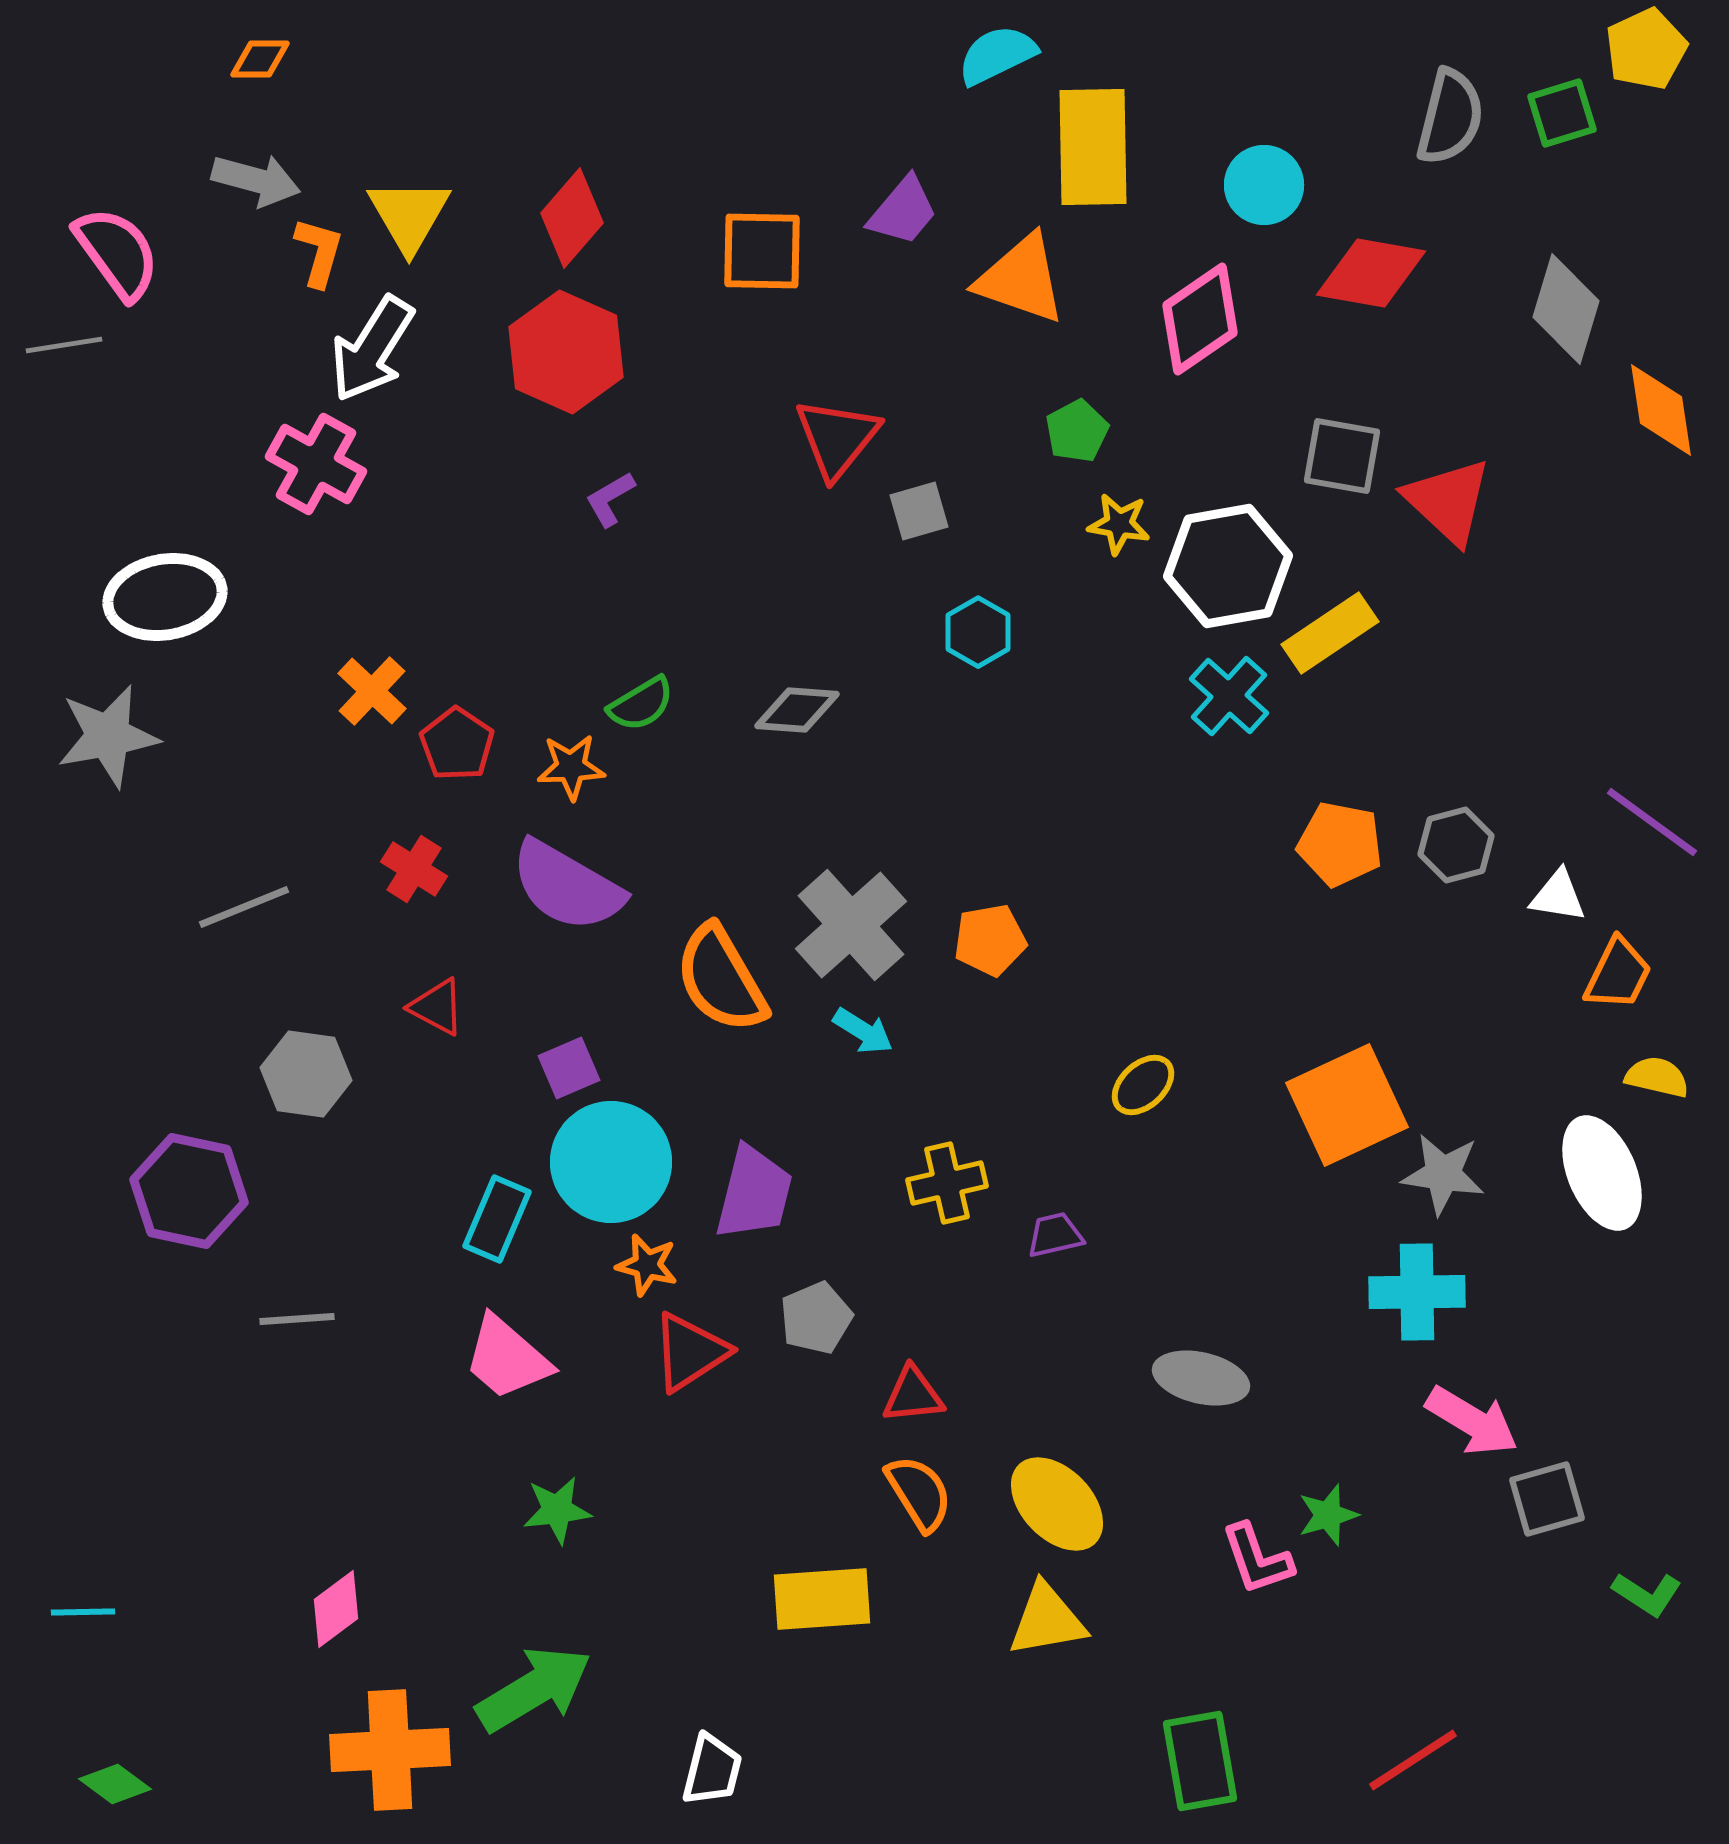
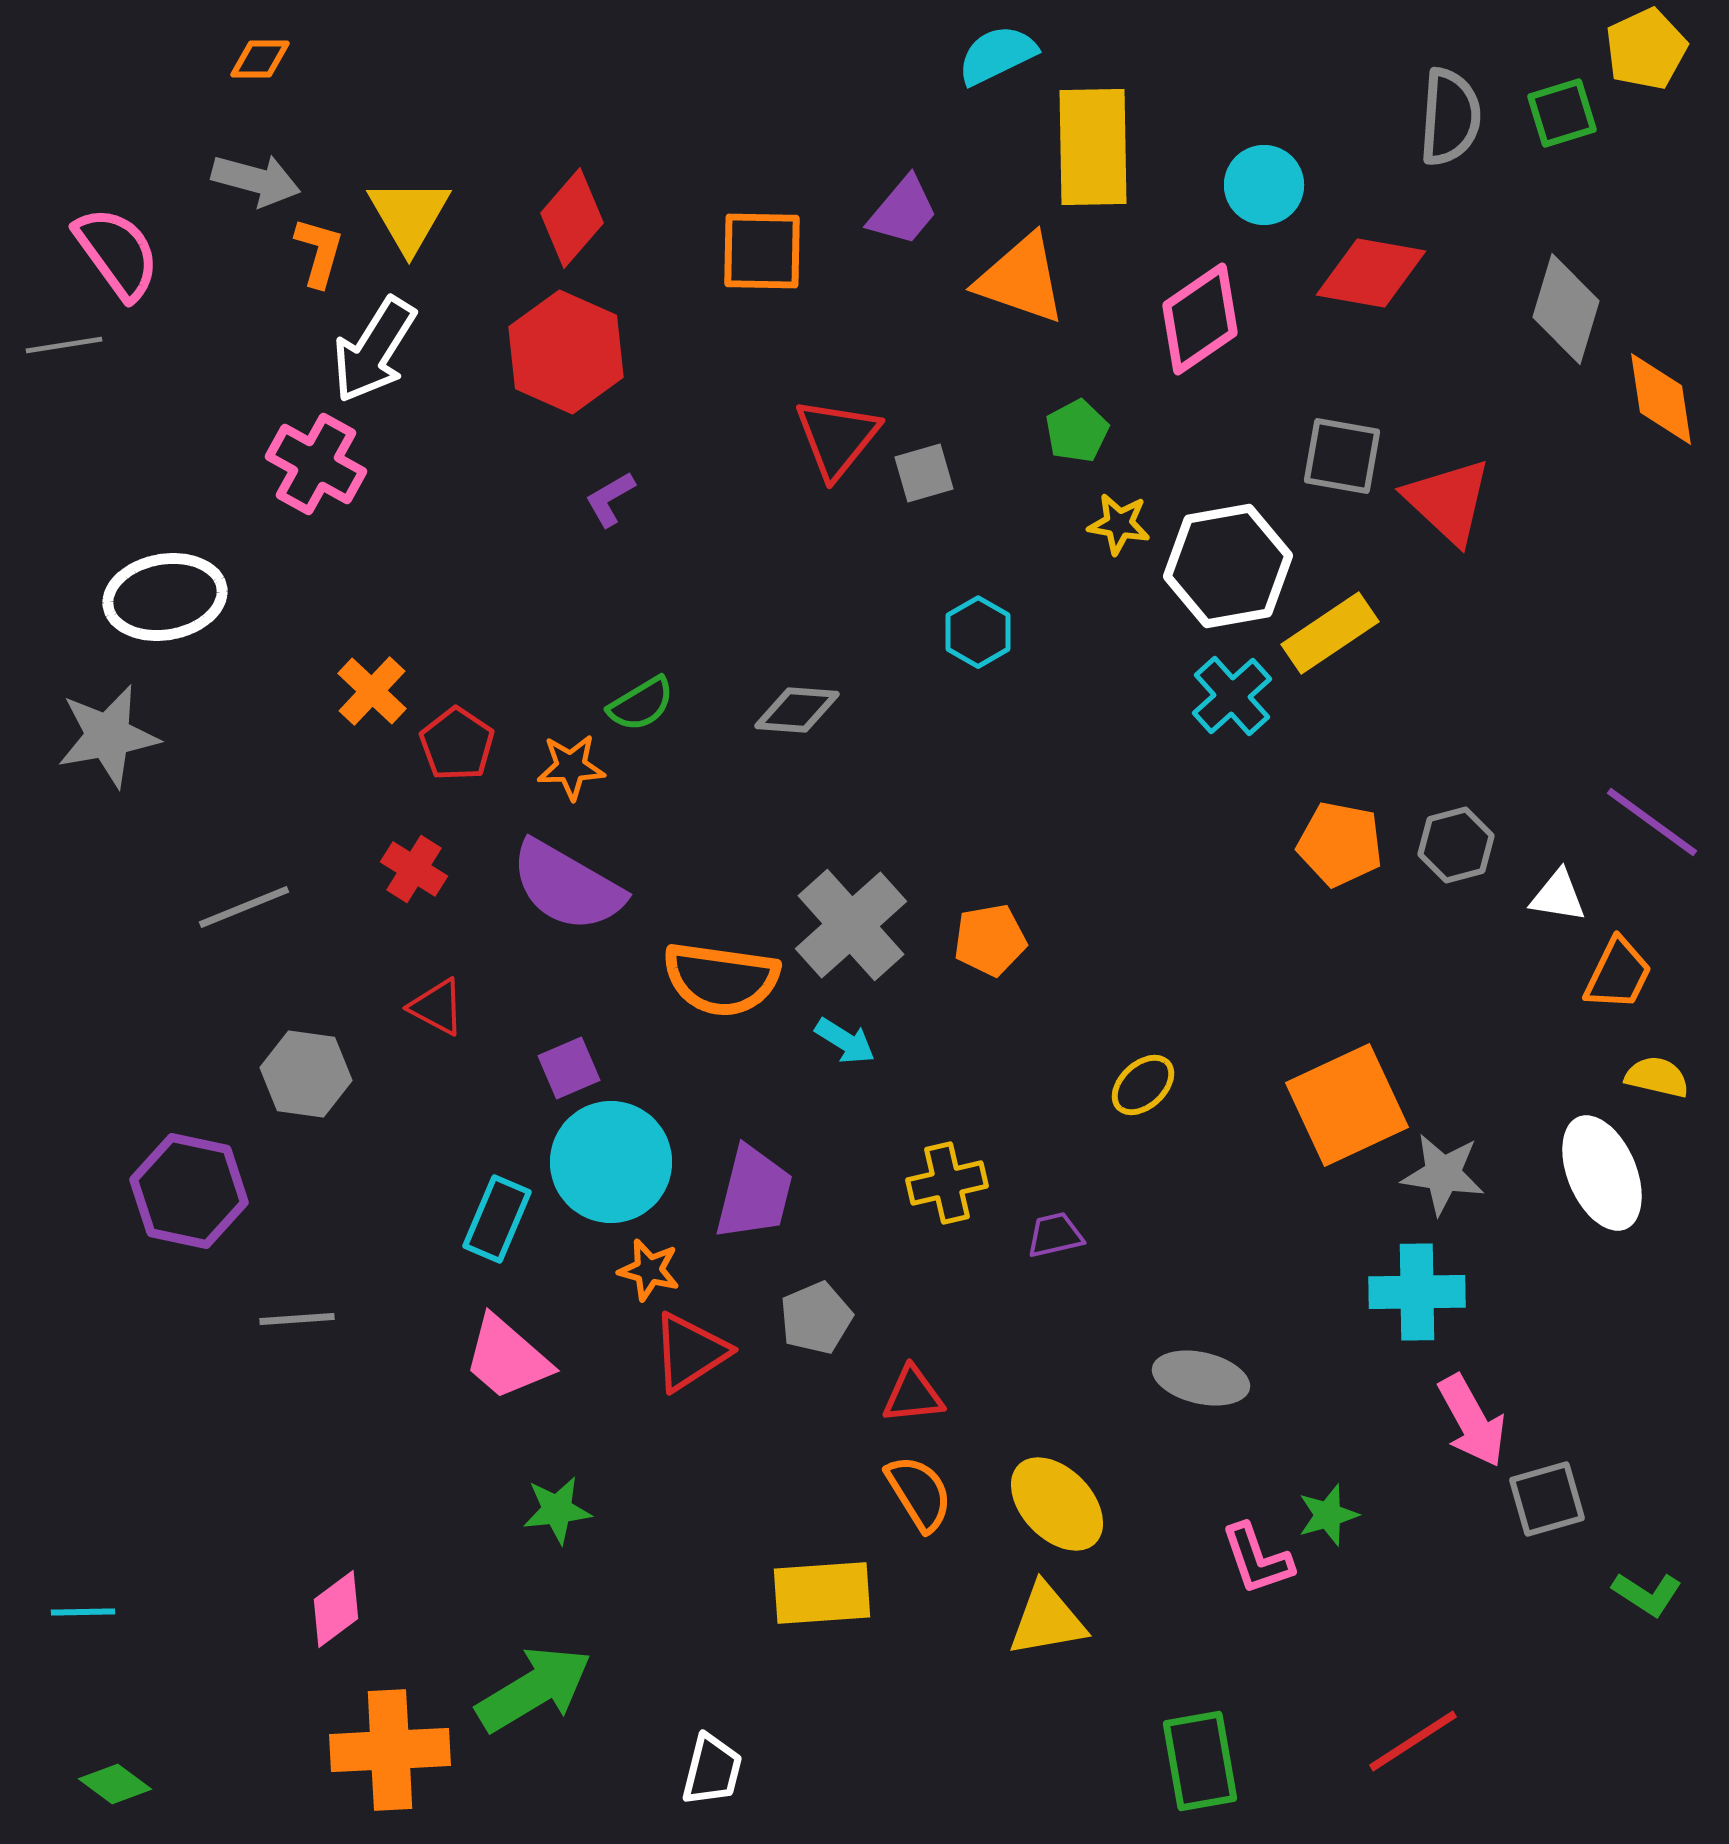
gray semicircle at (1450, 117): rotated 10 degrees counterclockwise
white arrow at (372, 349): moved 2 px right, 1 px down
orange diamond at (1661, 410): moved 11 px up
gray square at (919, 511): moved 5 px right, 38 px up
cyan cross at (1229, 696): moved 3 px right; rotated 6 degrees clockwise
orange semicircle at (721, 979): rotated 52 degrees counterclockwise
cyan arrow at (863, 1031): moved 18 px left, 10 px down
orange star at (647, 1265): moved 2 px right, 5 px down
pink arrow at (1472, 1421): rotated 30 degrees clockwise
yellow rectangle at (822, 1599): moved 6 px up
red line at (1413, 1760): moved 19 px up
